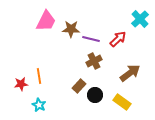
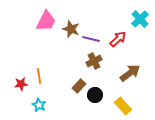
brown star: rotated 18 degrees clockwise
yellow rectangle: moved 1 px right, 4 px down; rotated 12 degrees clockwise
